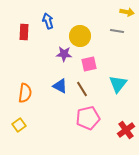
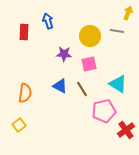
yellow arrow: moved 1 px right, 1 px down; rotated 80 degrees counterclockwise
yellow circle: moved 10 px right
cyan triangle: rotated 36 degrees counterclockwise
pink pentagon: moved 16 px right, 7 px up
